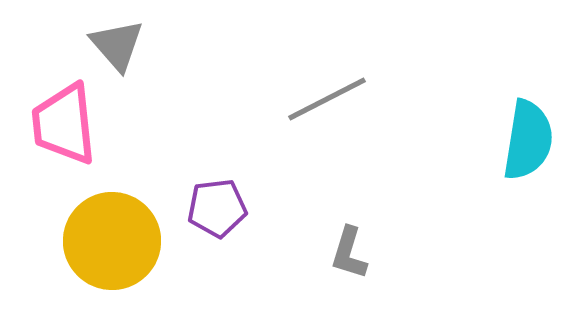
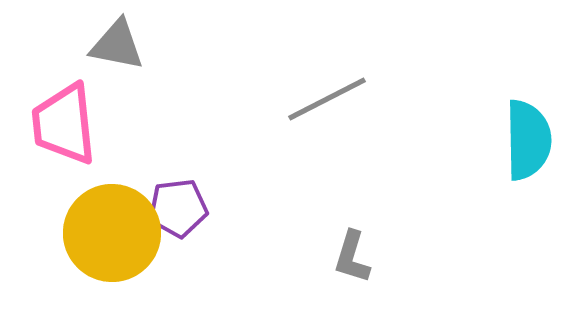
gray triangle: rotated 38 degrees counterclockwise
cyan semicircle: rotated 10 degrees counterclockwise
purple pentagon: moved 39 px left
yellow circle: moved 8 px up
gray L-shape: moved 3 px right, 4 px down
